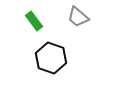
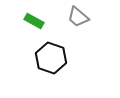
green rectangle: rotated 24 degrees counterclockwise
